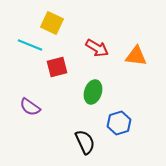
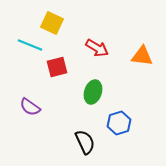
orange triangle: moved 6 px right
